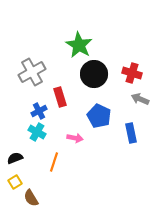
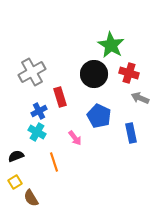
green star: moved 32 px right
red cross: moved 3 px left
gray arrow: moved 1 px up
pink arrow: rotated 42 degrees clockwise
black semicircle: moved 1 px right, 2 px up
orange line: rotated 36 degrees counterclockwise
